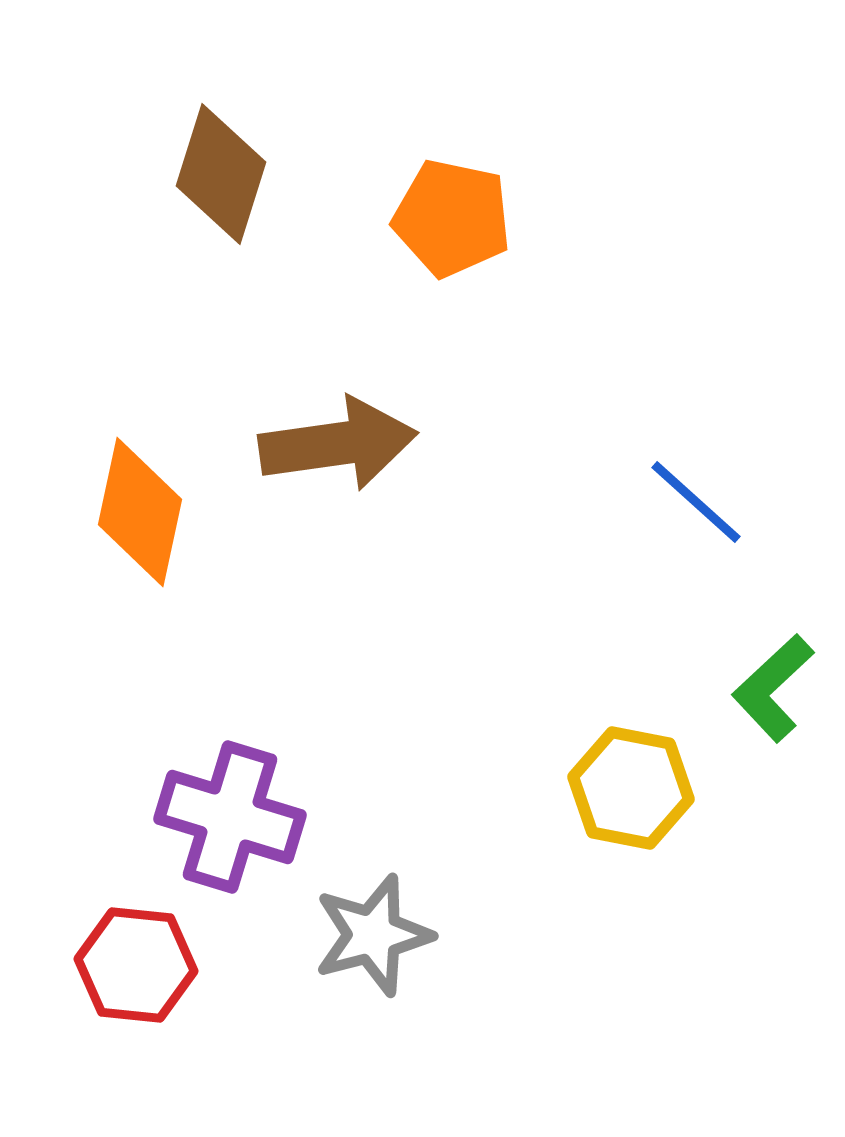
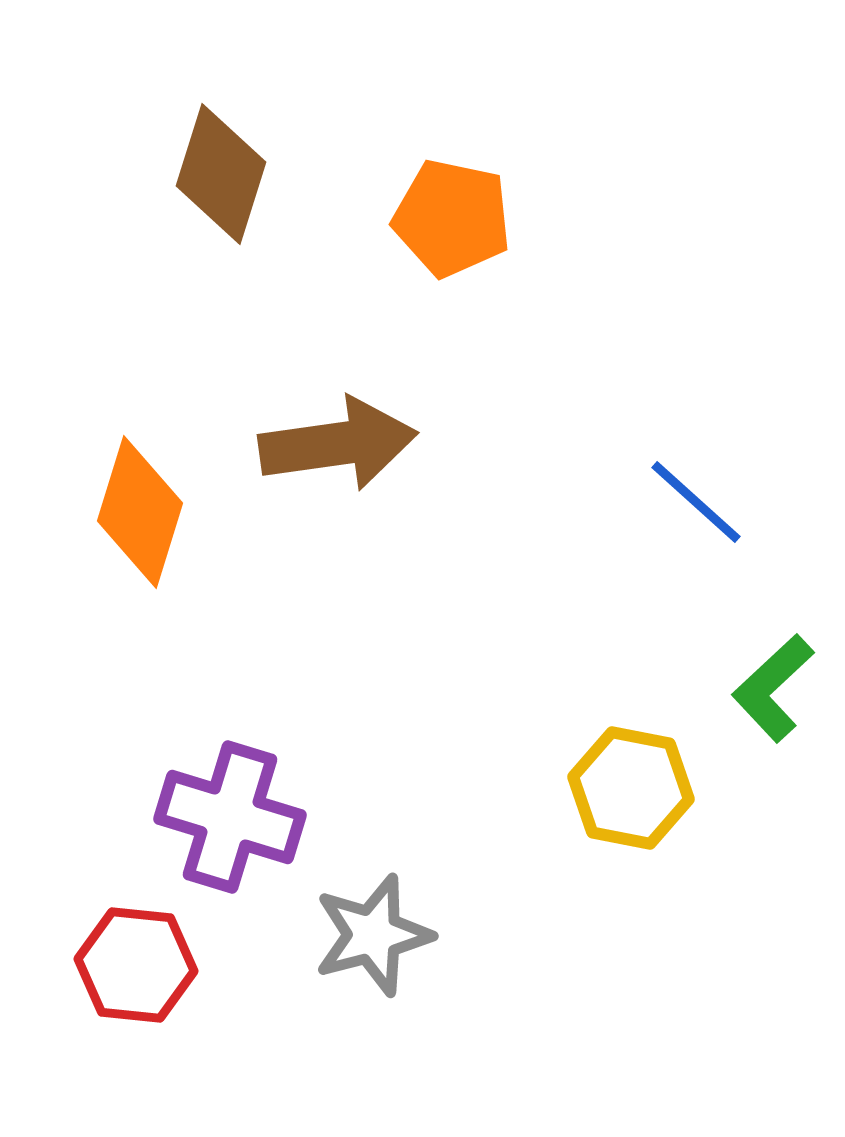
orange diamond: rotated 5 degrees clockwise
